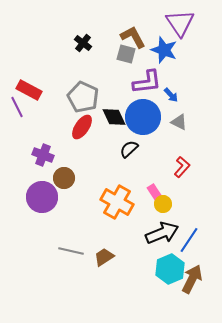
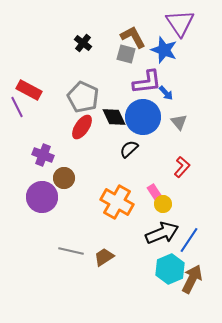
blue arrow: moved 5 px left, 2 px up
gray triangle: rotated 24 degrees clockwise
